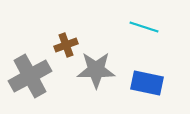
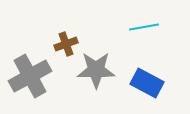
cyan line: rotated 28 degrees counterclockwise
brown cross: moved 1 px up
blue rectangle: rotated 16 degrees clockwise
